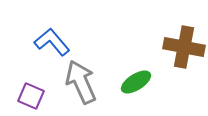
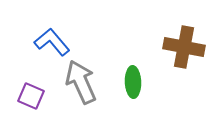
green ellipse: moved 3 px left; rotated 60 degrees counterclockwise
